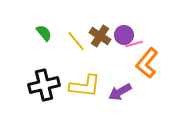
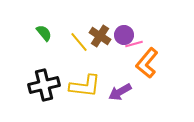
yellow line: moved 3 px right, 1 px down
